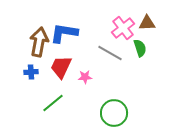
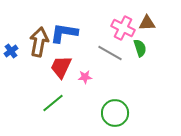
pink cross: rotated 25 degrees counterclockwise
blue cross: moved 20 px left, 21 px up; rotated 32 degrees counterclockwise
green circle: moved 1 px right
